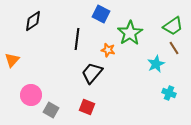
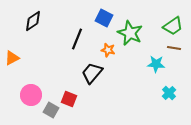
blue square: moved 3 px right, 4 px down
green star: rotated 15 degrees counterclockwise
black line: rotated 15 degrees clockwise
brown line: rotated 48 degrees counterclockwise
orange triangle: moved 2 px up; rotated 21 degrees clockwise
cyan star: rotated 30 degrees clockwise
cyan cross: rotated 24 degrees clockwise
red square: moved 18 px left, 8 px up
